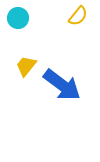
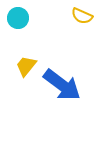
yellow semicircle: moved 4 px right; rotated 75 degrees clockwise
